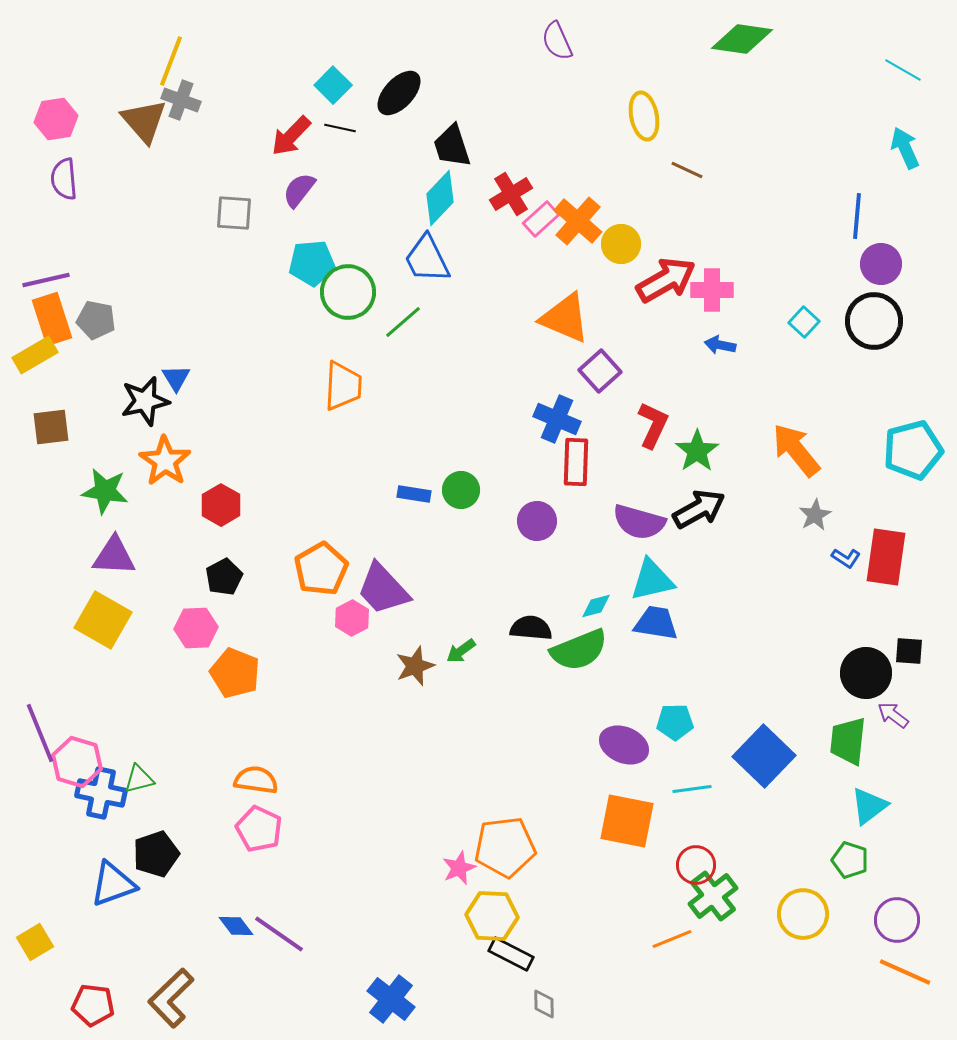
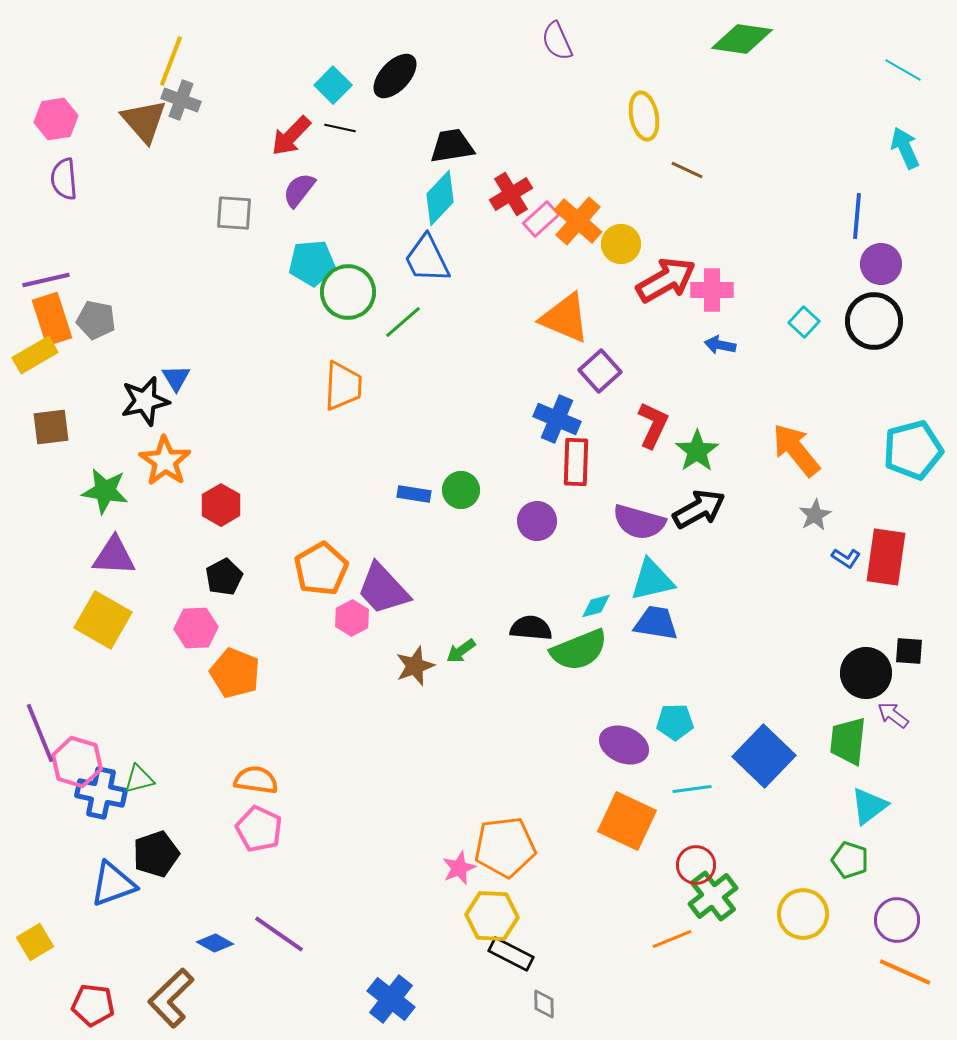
black ellipse at (399, 93): moved 4 px left, 17 px up
black trapezoid at (452, 146): rotated 99 degrees clockwise
orange square at (627, 821): rotated 14 degrees clockwise
blue diamond at (236, 926): moved 21 px left, 17 px down; rotated 24 degrees counterclockwise
